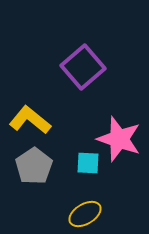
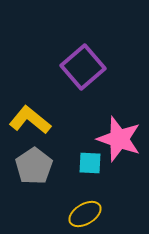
cyan square: moved 2 px right
